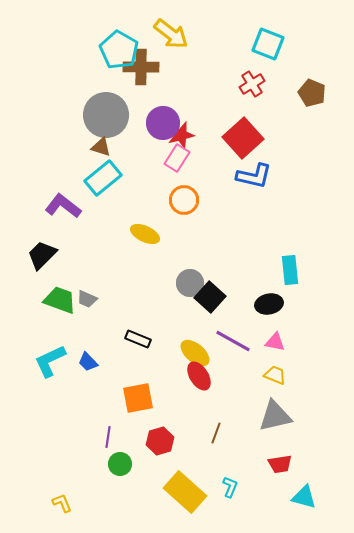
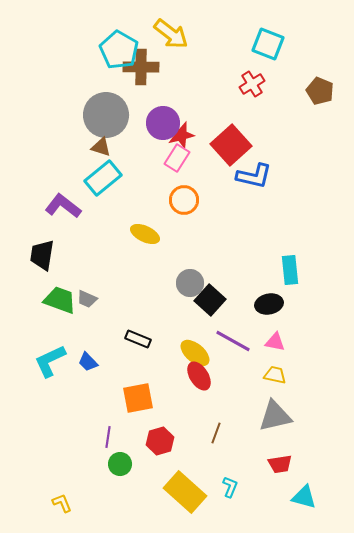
brown pentagon at (312, 93): moved 8 px right, 2 px up
red square at (243, 138): moved 12 px left, 7 px down
black trapezoid at (42, 255): rotated 36 degrees counterclockwise
black square at (210, 297): moved 3 px down
yellow trapezoid at (275, 375): rotated 10 degrees counterclockwise
